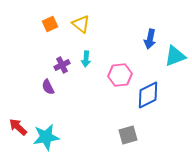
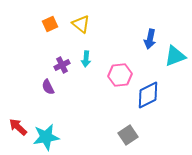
gray square: rotated 18 degrees counterclockwise
